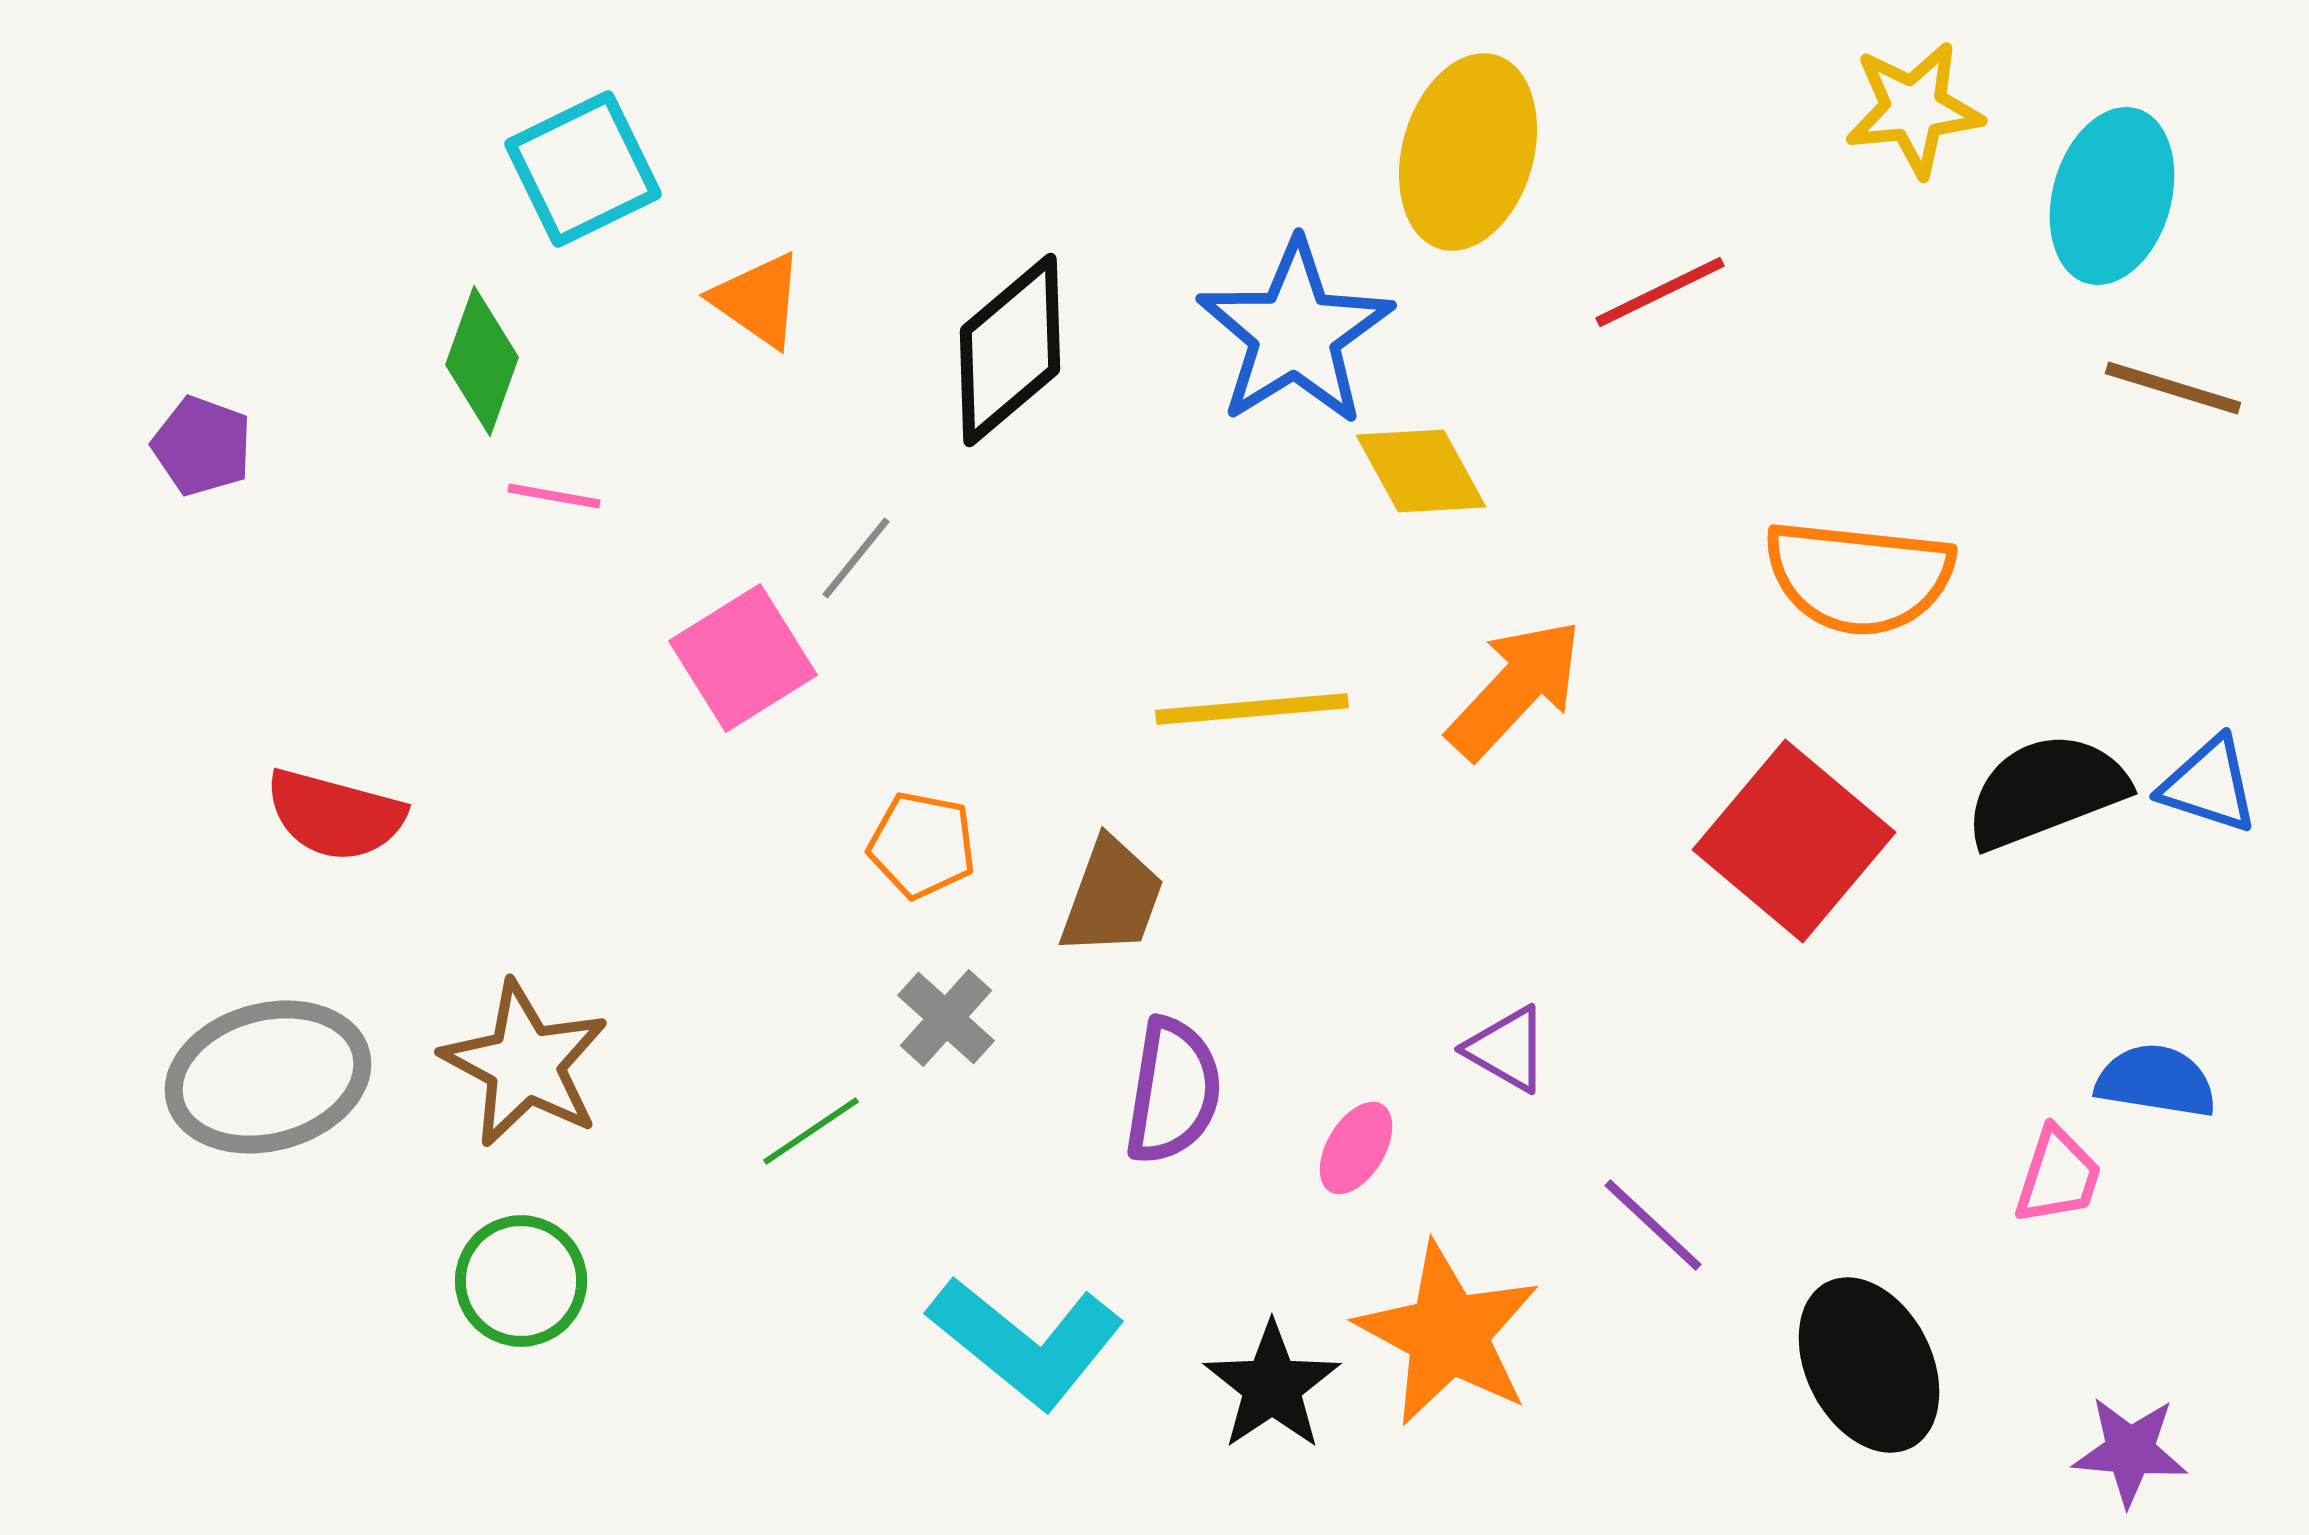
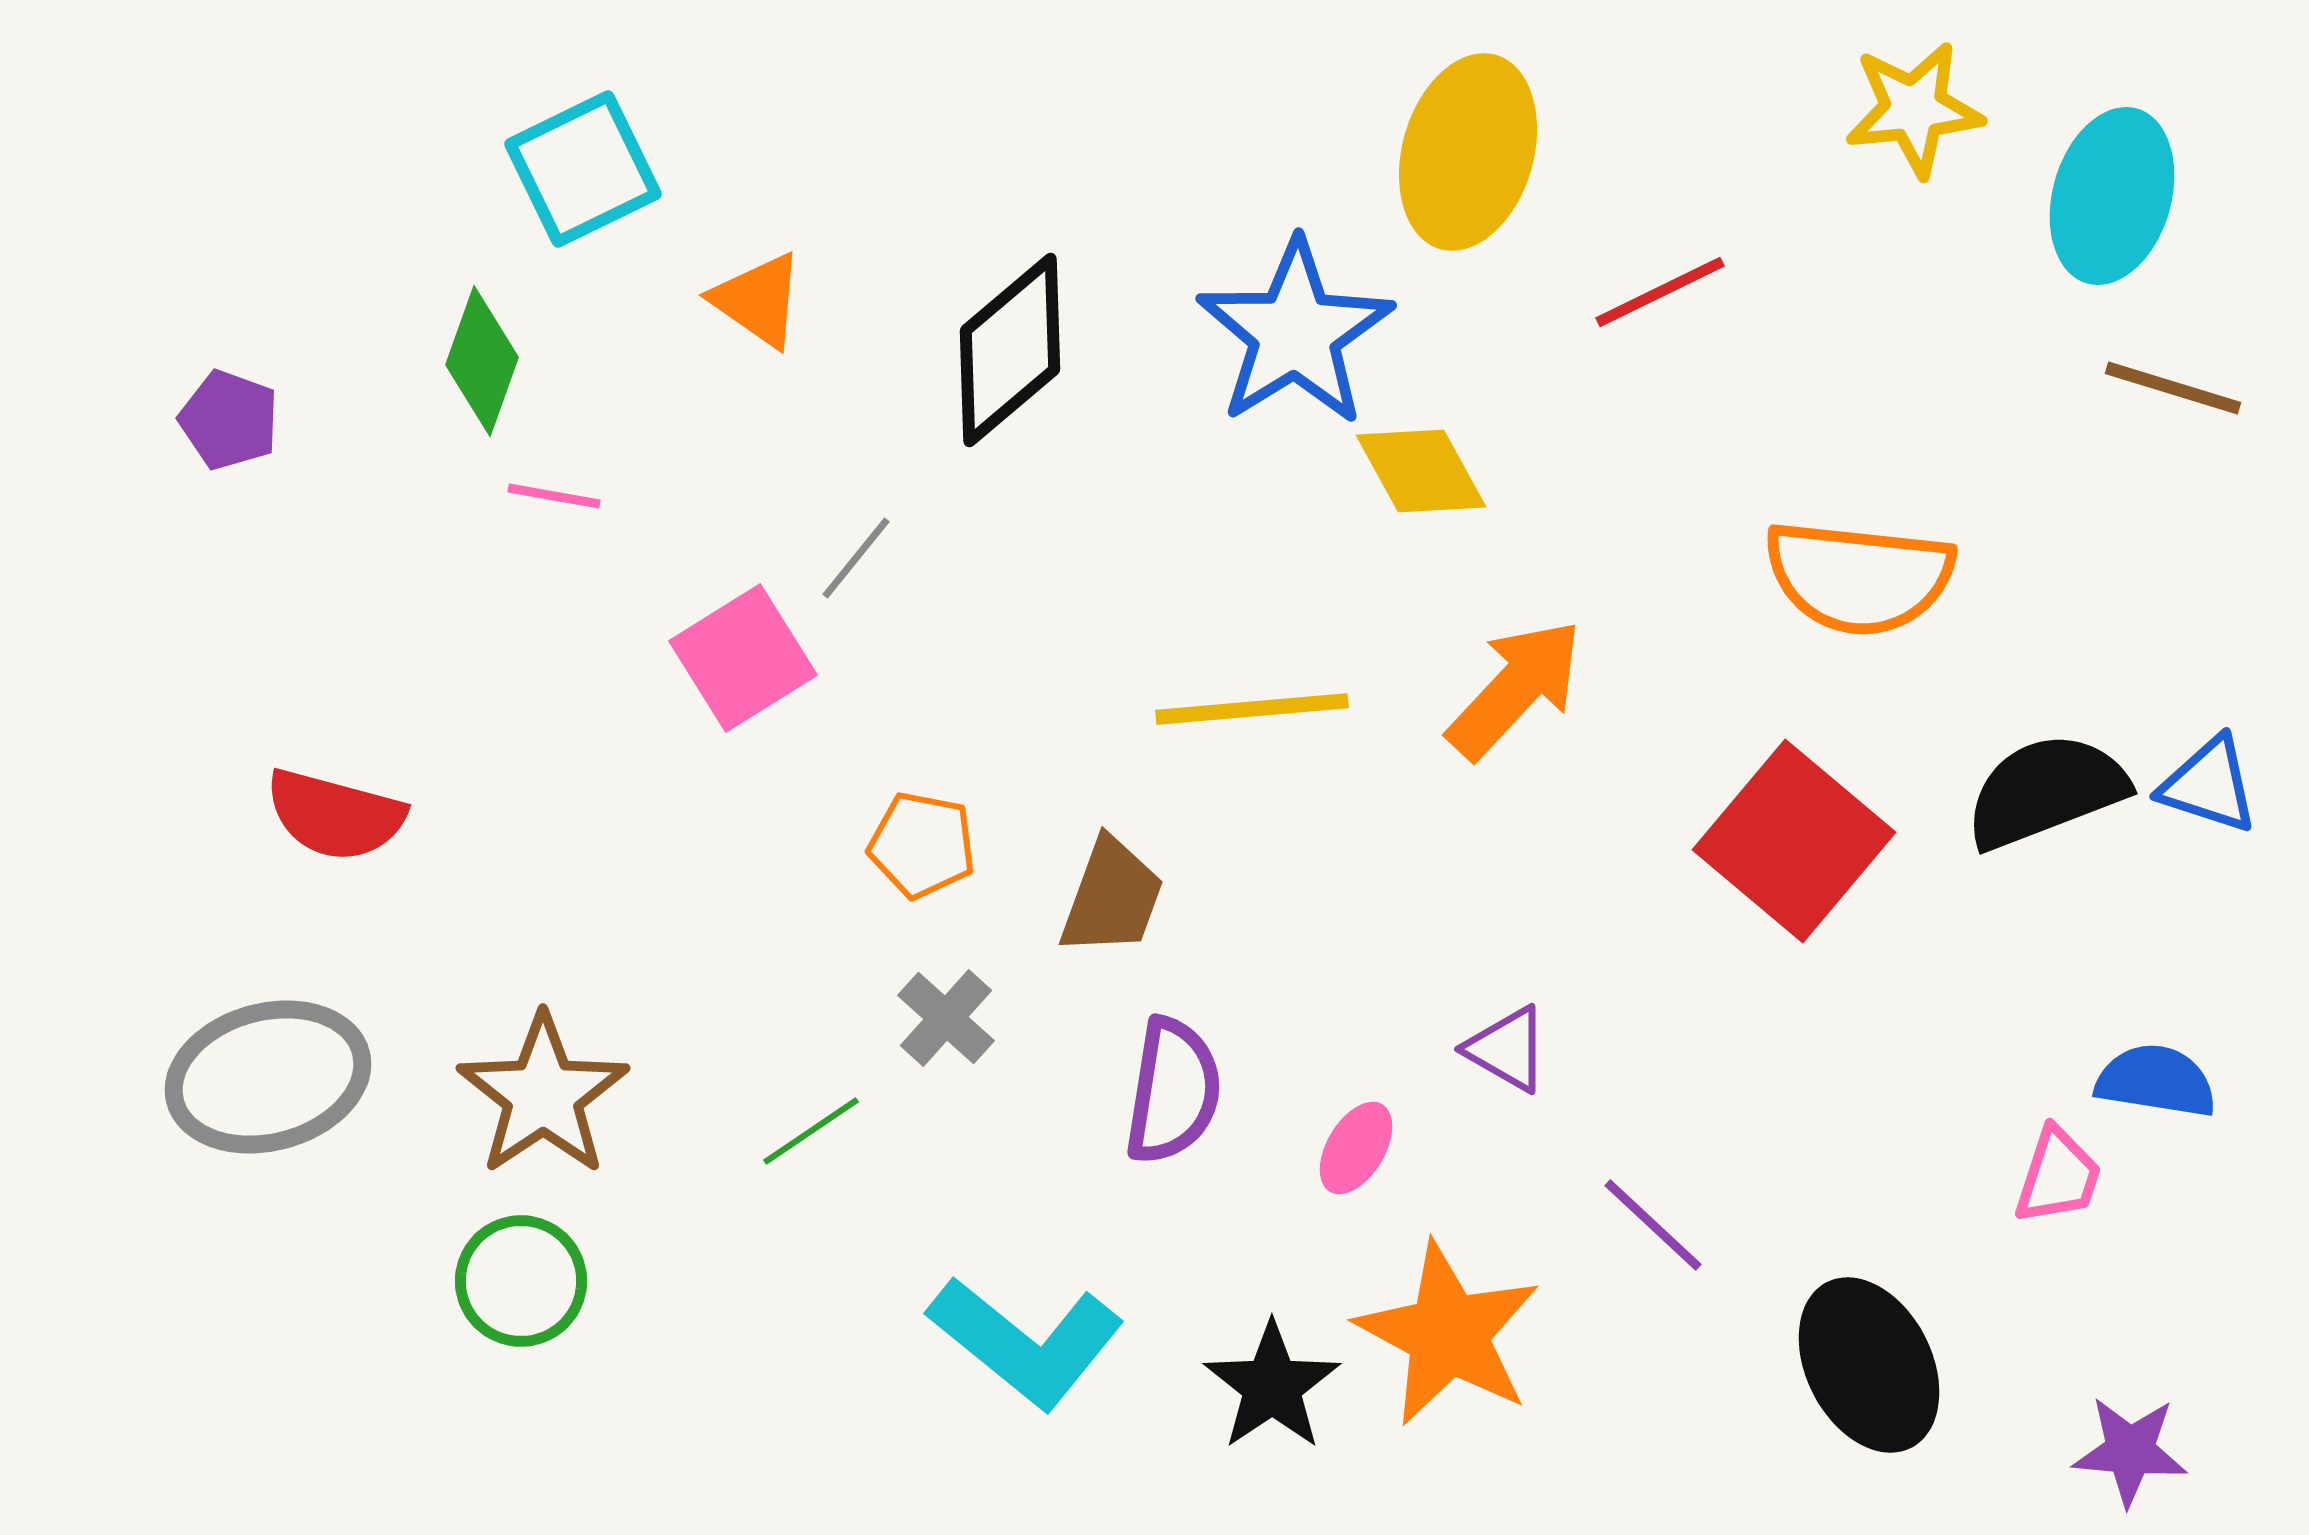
purple pentagon: moved 27 px right, 26 px up
brown star: moved 18 px right, 31 px down; rotated 10 degrees clockwise
